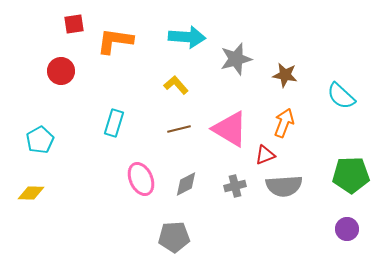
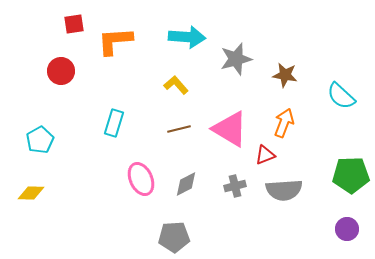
orange L-shape: rotated 12 degrees counterclockwise
gray semicircle: moved 4 px down
